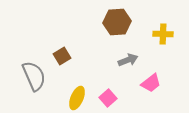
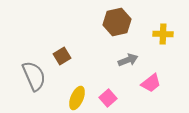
brown hexagon: rotated 8 degrees counterclockwise
